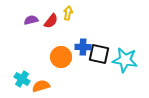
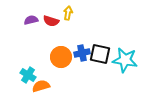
red semicircle: rotated 70 degrees clockwise
blue cross: moved 1 px left, 6 px down; rotated 14 degrees counterclockwise
black square: moved 1 px right
cyan cross: moved 6 px right, 4 px up
